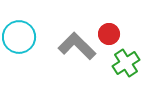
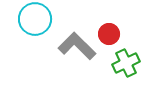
cyan circle: moved 16 px right, 18 px up
green cross: rotated 8 degrees clockwise
